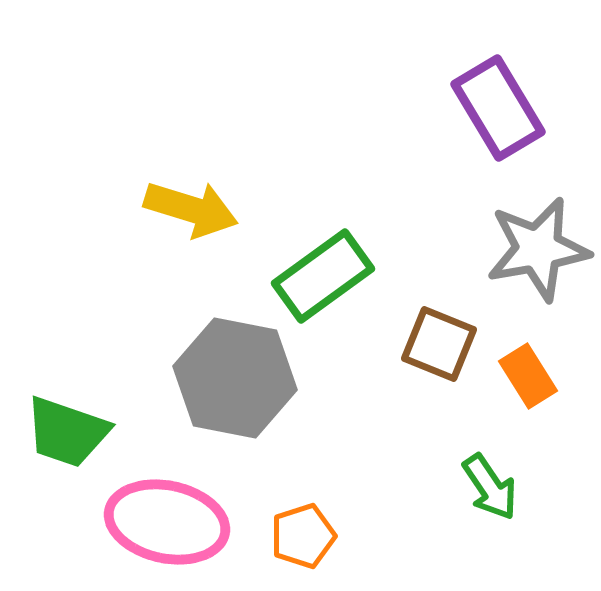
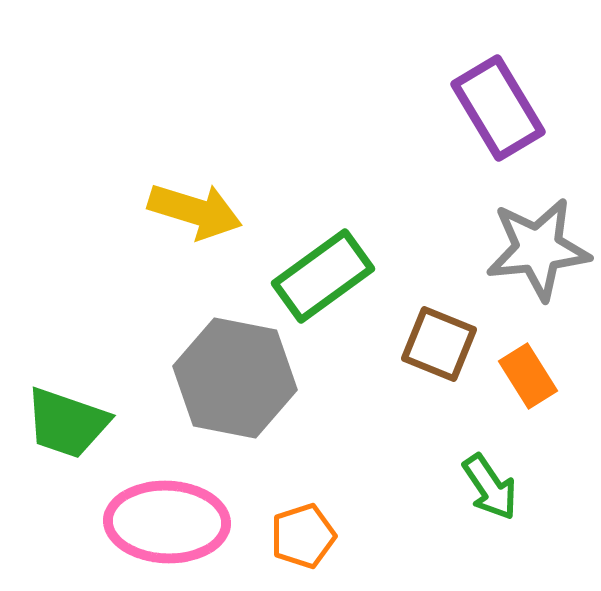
yellow arrow: moved 4 px right, 2 px down
gray star: rotated 4 degrees clockwise
green trapezoid: moved 9 px up
pink ellipse: rotated 10 degrees counterclockwise
